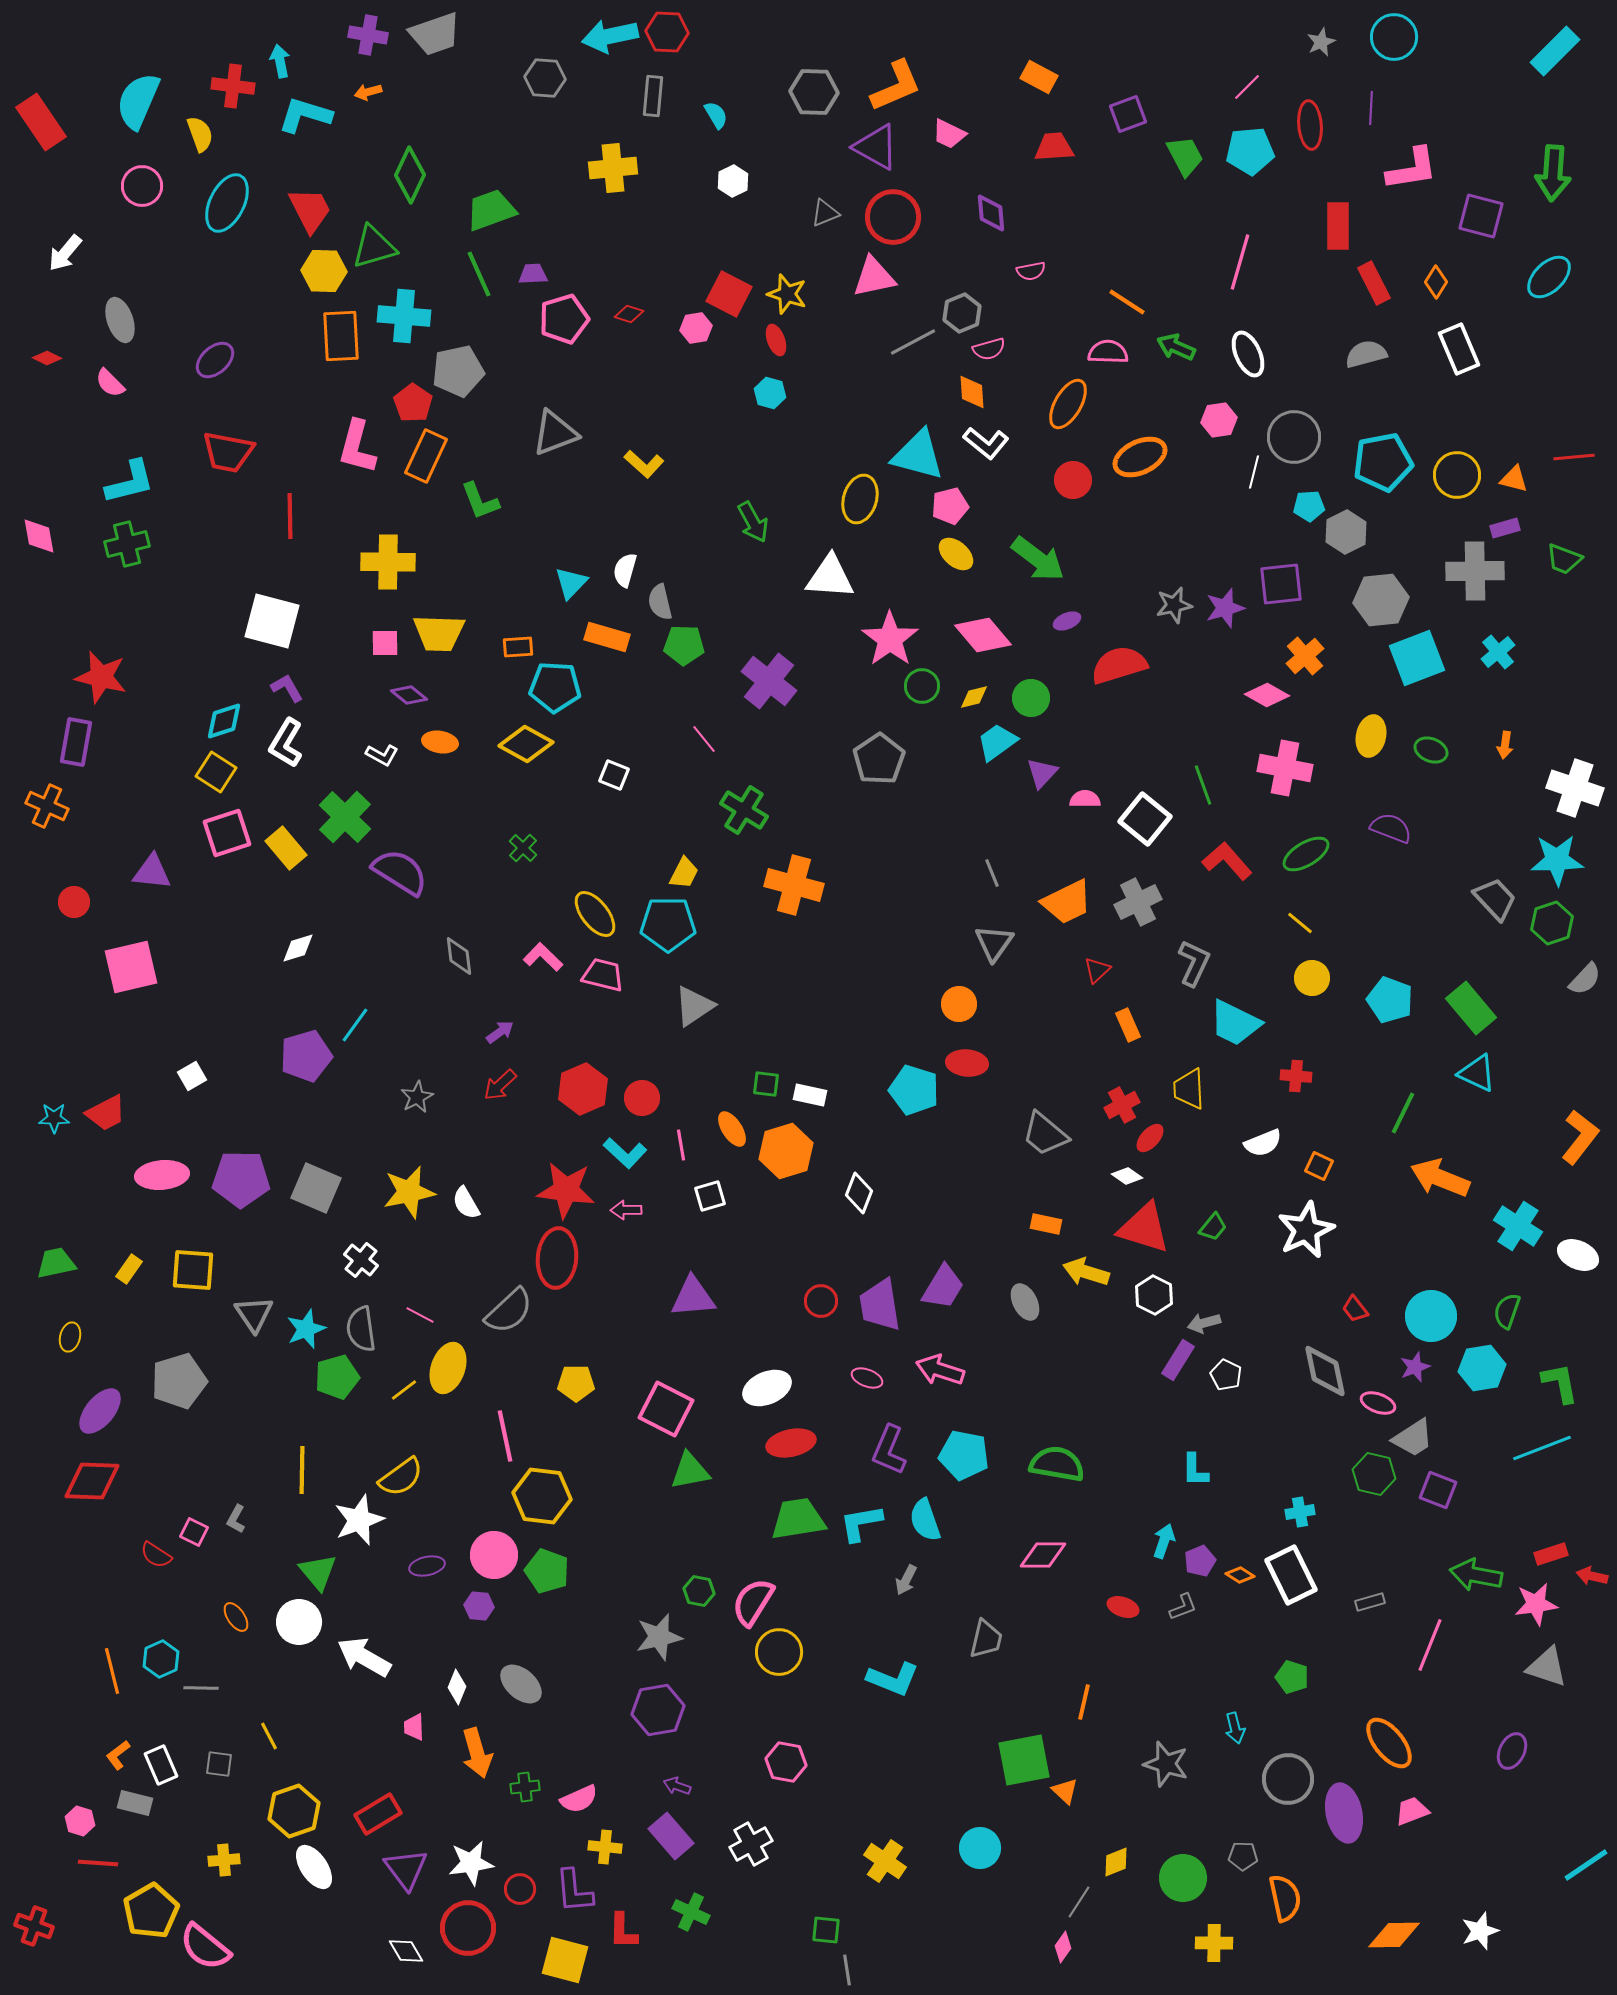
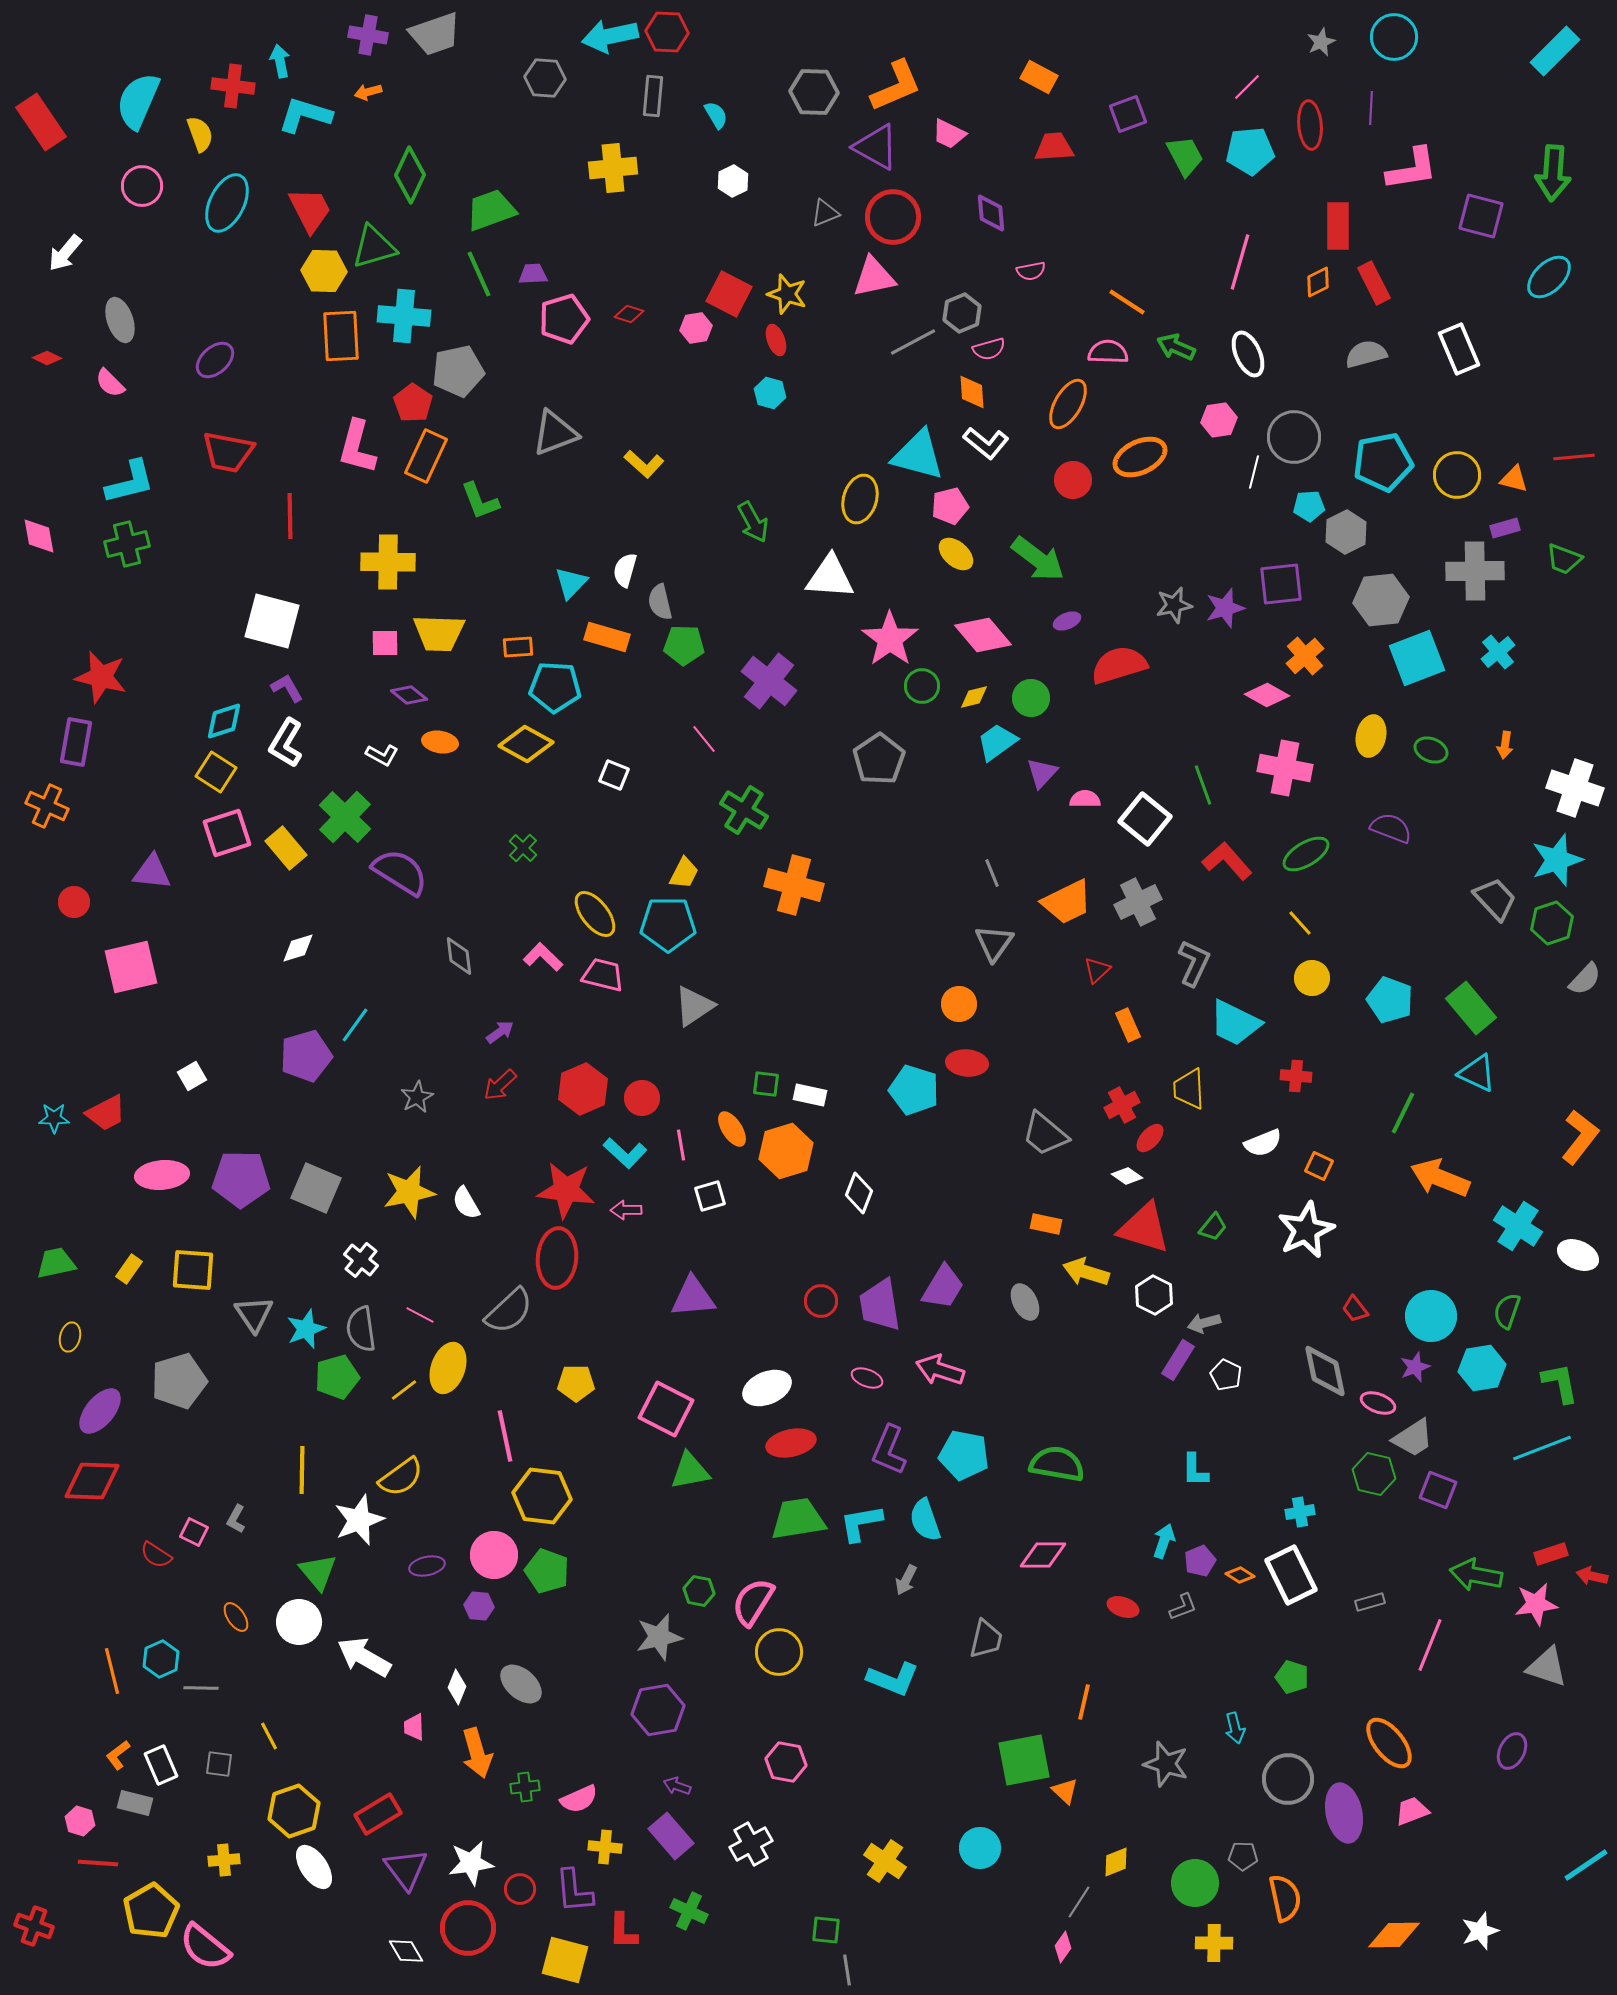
orange diamond at (1436, 282): moved 118 px left; rotated 32 degrees clockwise
cyan star at (1557, 860): rotated 16 degrees counterclockwise
yellow line at (1300, 923): rotated 8 degrees clockwise
green circle at (1183, 1878): moved 12 px right, 5 px down
green cross at (691, 1912): moved 2 px left, 1 px up
